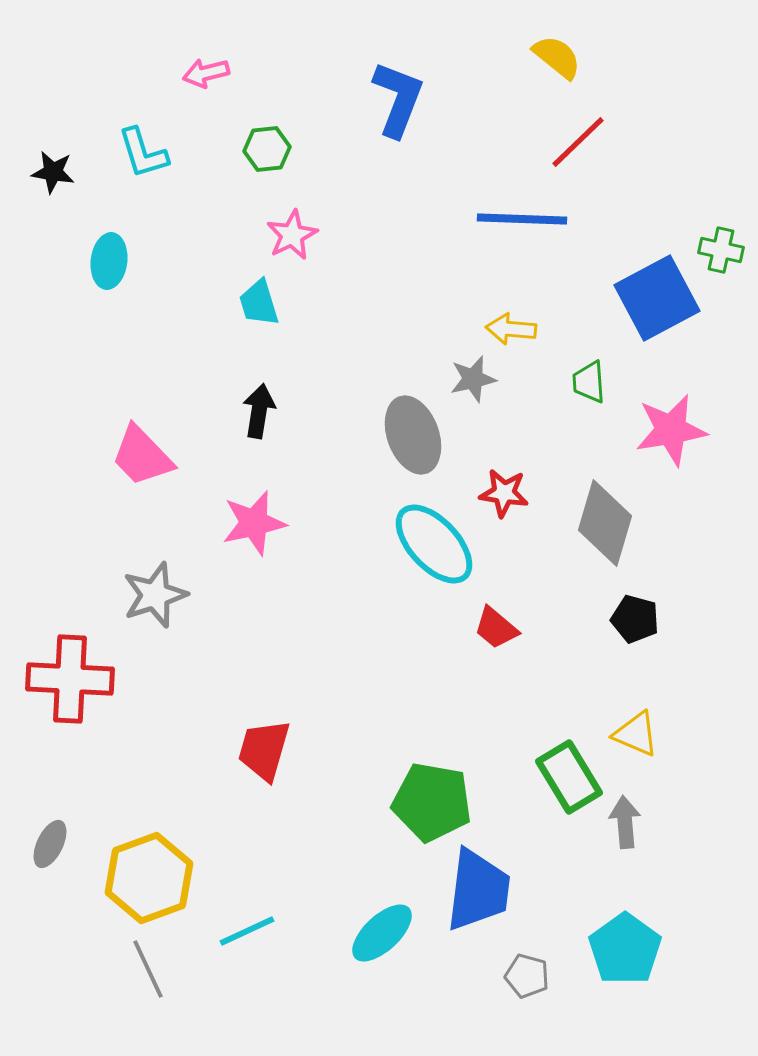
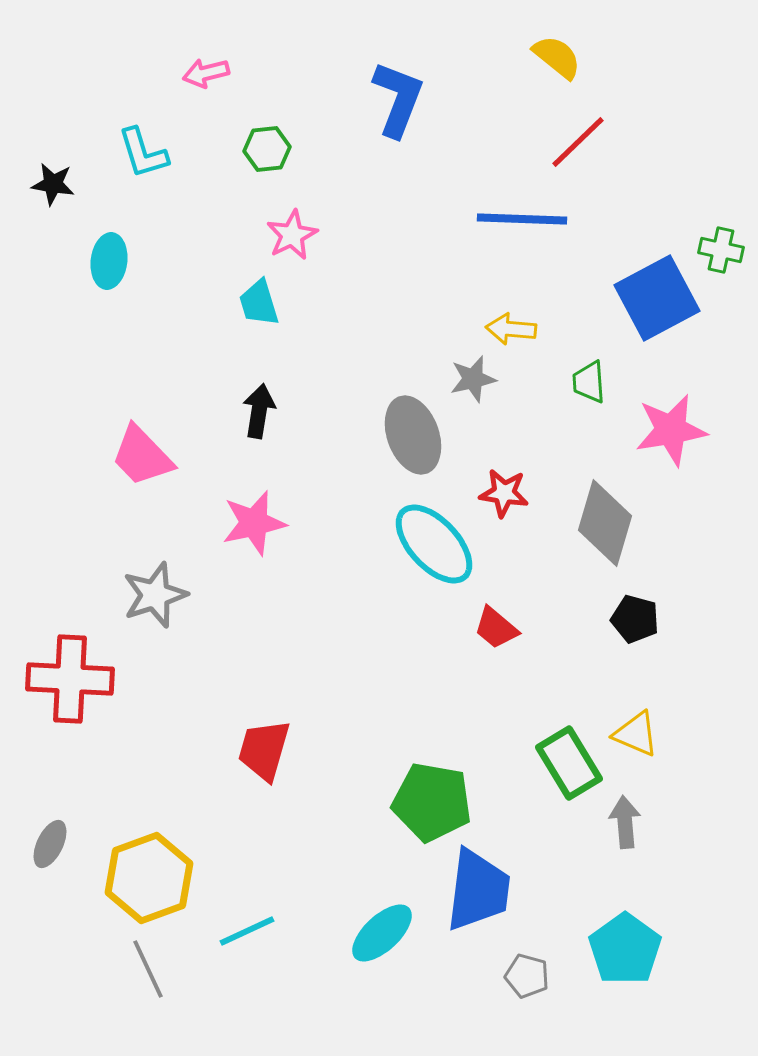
black star at (53, 172): moved 12 px down
green rectangle at (569, 777): moved 14 px up
